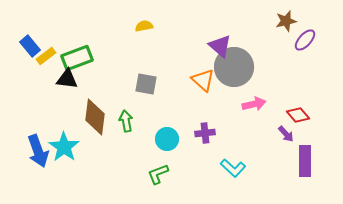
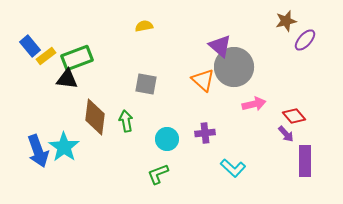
red diamond: moved 4 px left, 1 px down
